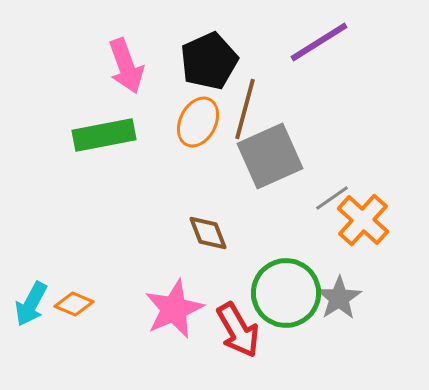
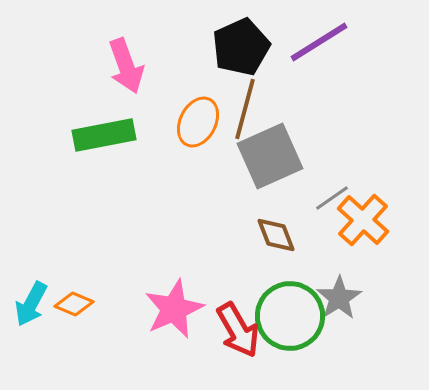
black pentagon: moved 32 px right, 14 px up
brown diamond: moved 68 px right, 2 px down
green circle: moved 4 px right, 23 px down
